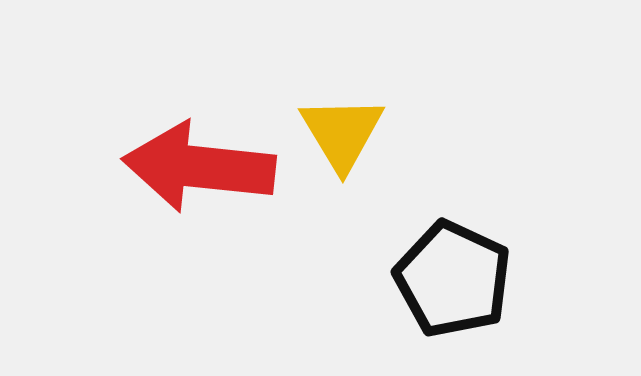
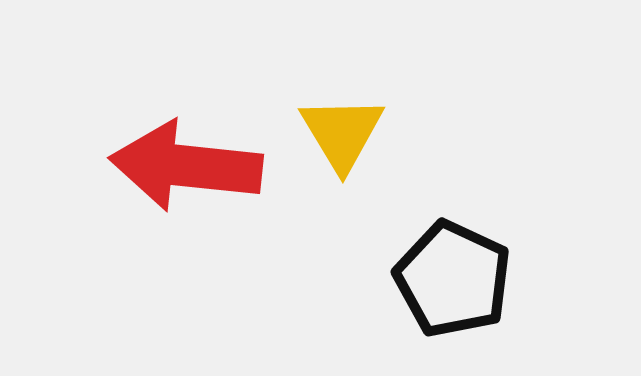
red arrow: moved 13 px left, 1 px up
